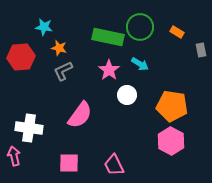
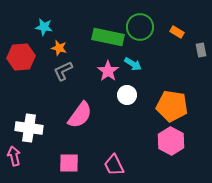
cyan arrow: moved 7 px left
pink star: moved 1 px left, 1 px down
